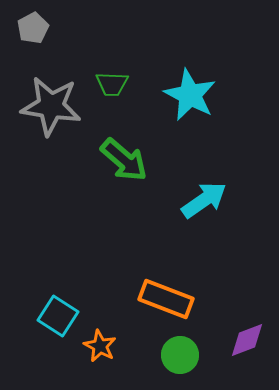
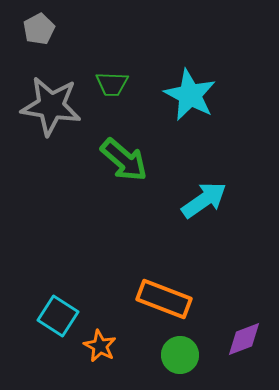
gray pentagon: moved 6 px right, 1 px down
orange rectangle: moved 2 px left
purple diamond: moved 3 px left, 1 px up
